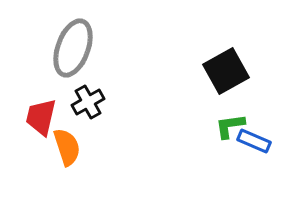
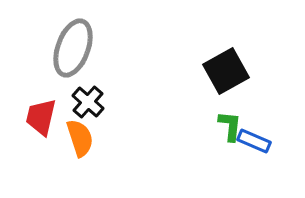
black cross: rotated 20 degrees counterclockwise
green L-shape: rotated 104 degrees clockwise
orange semicircle: moved 13 px right, 9 px up
